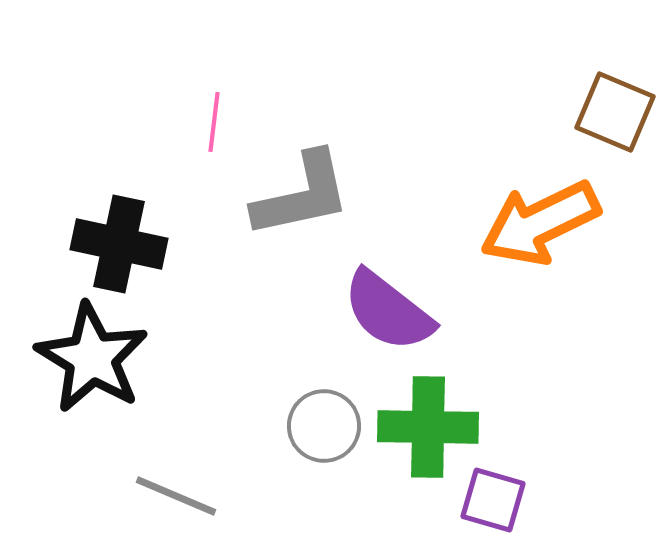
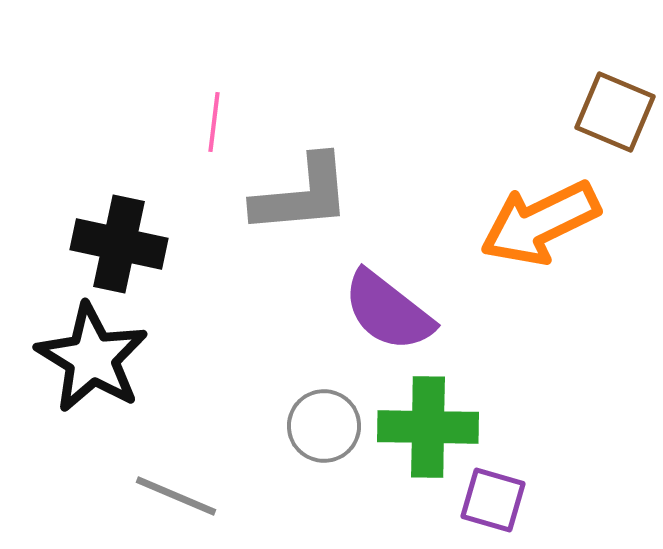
gray L-shape: rotated 7 degrees clockwise
